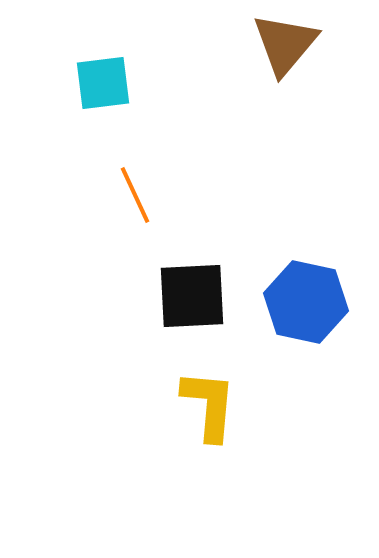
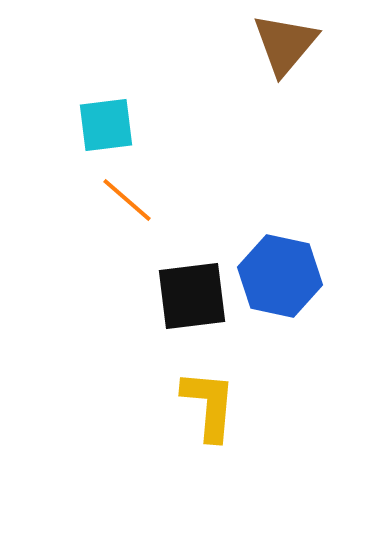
cyan square: moved 3 px right, 42 px down
orange line: moved 8 px left, 5 px down; rotated 24 degrees counterclockwise
black square: rotated 4 degrees counterclockwise
blue hexagon: moved 26 px left, 26 px up
